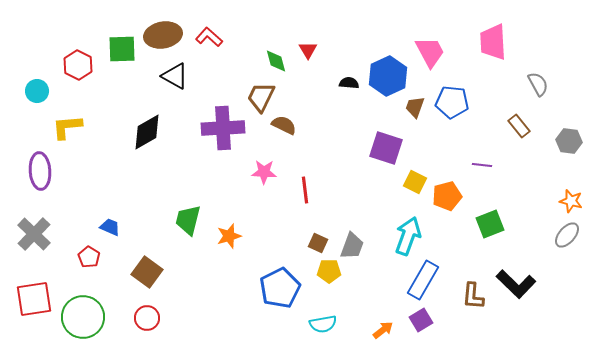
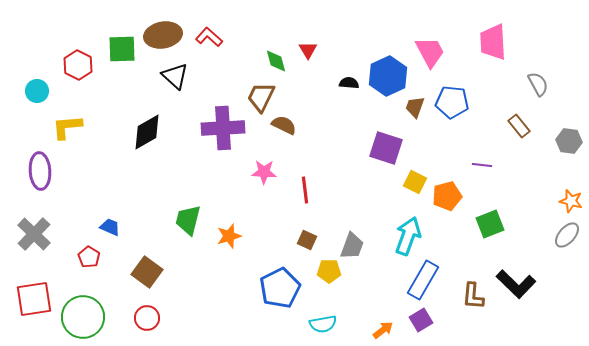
black triangle at (175, 76): rotated 12 degrees clockwise
brown square at (318, 243): moved 11 px left, 3 px up
